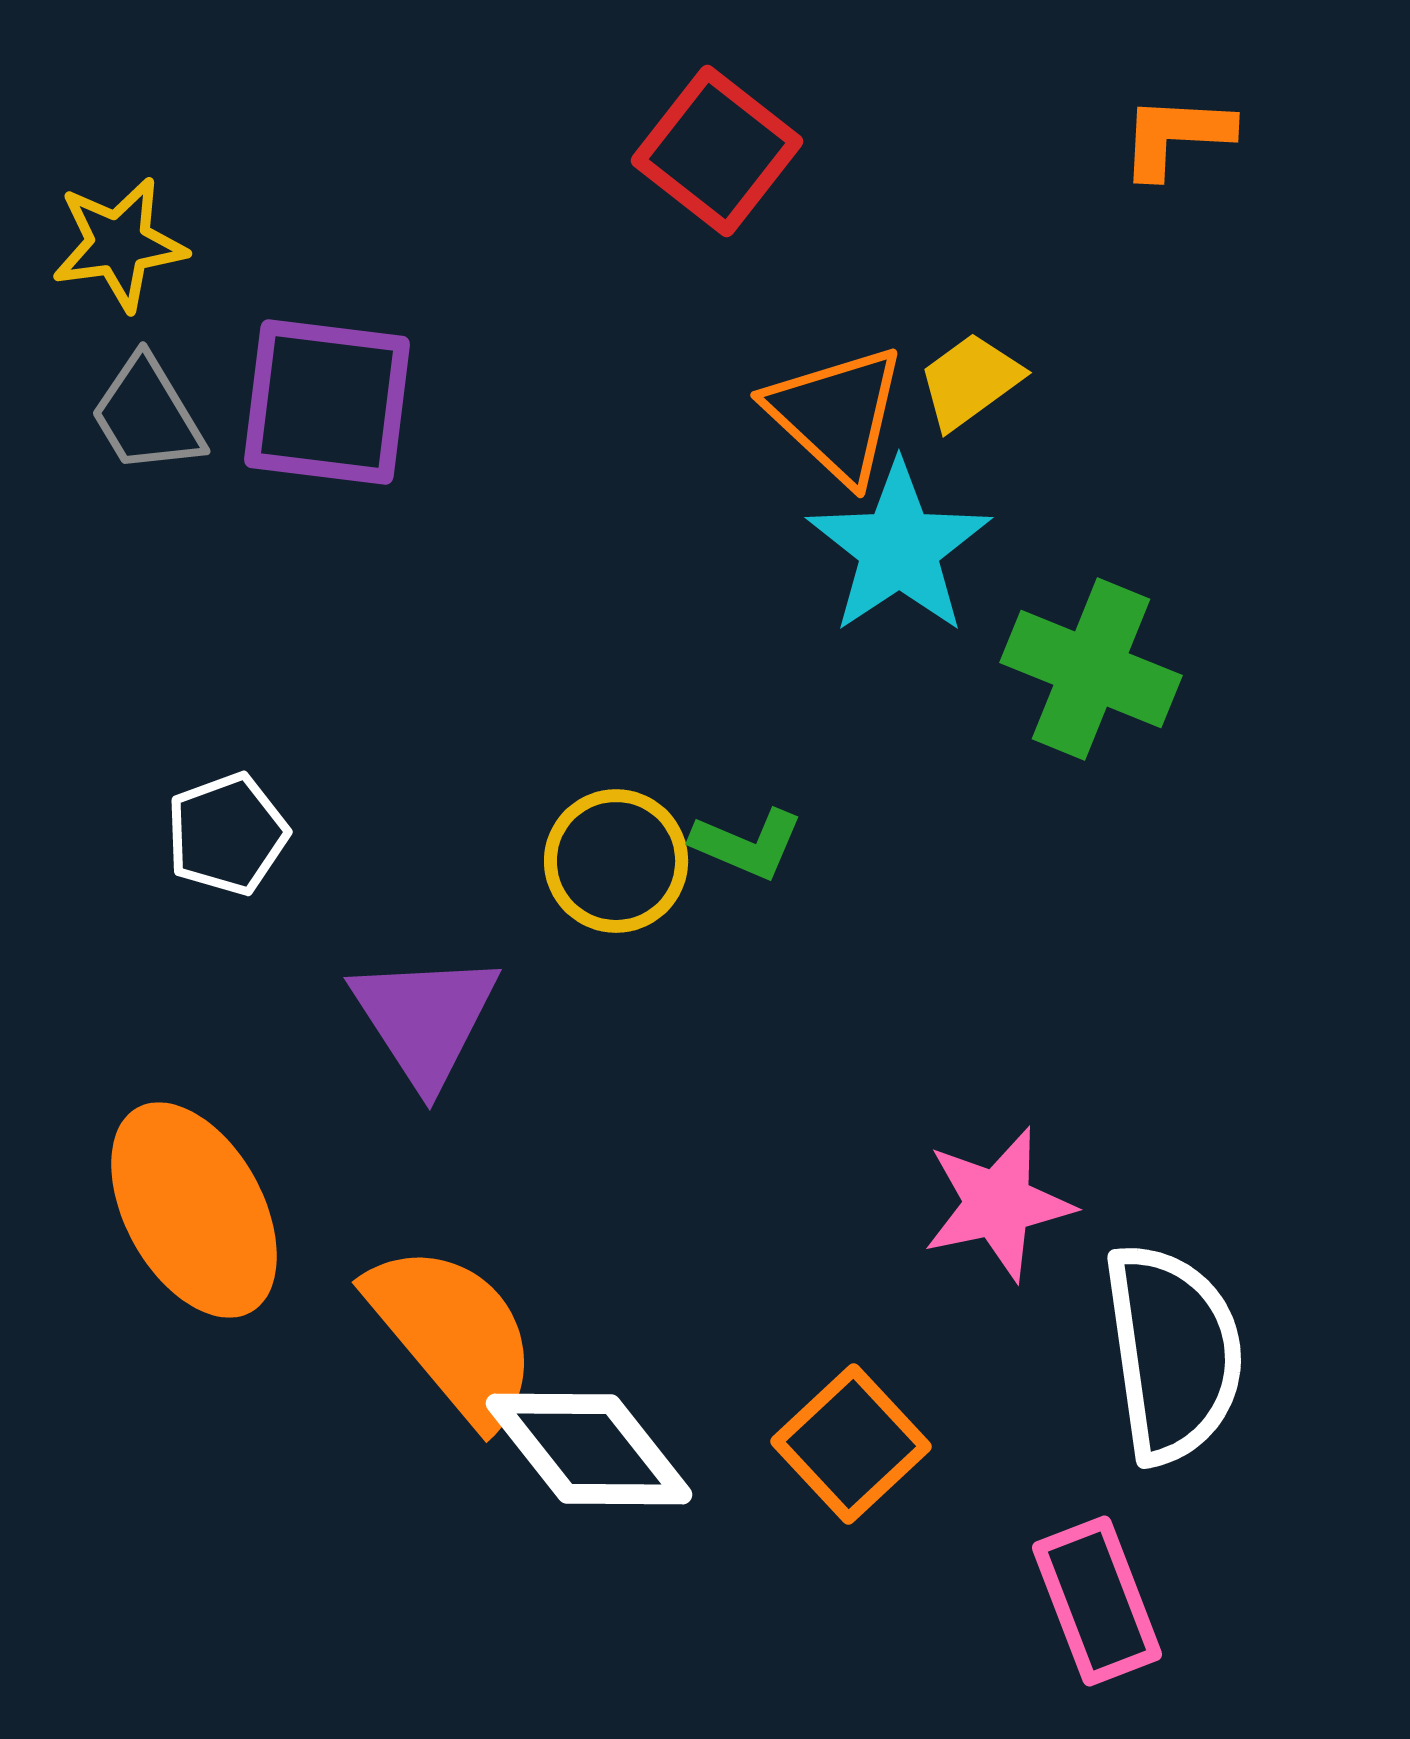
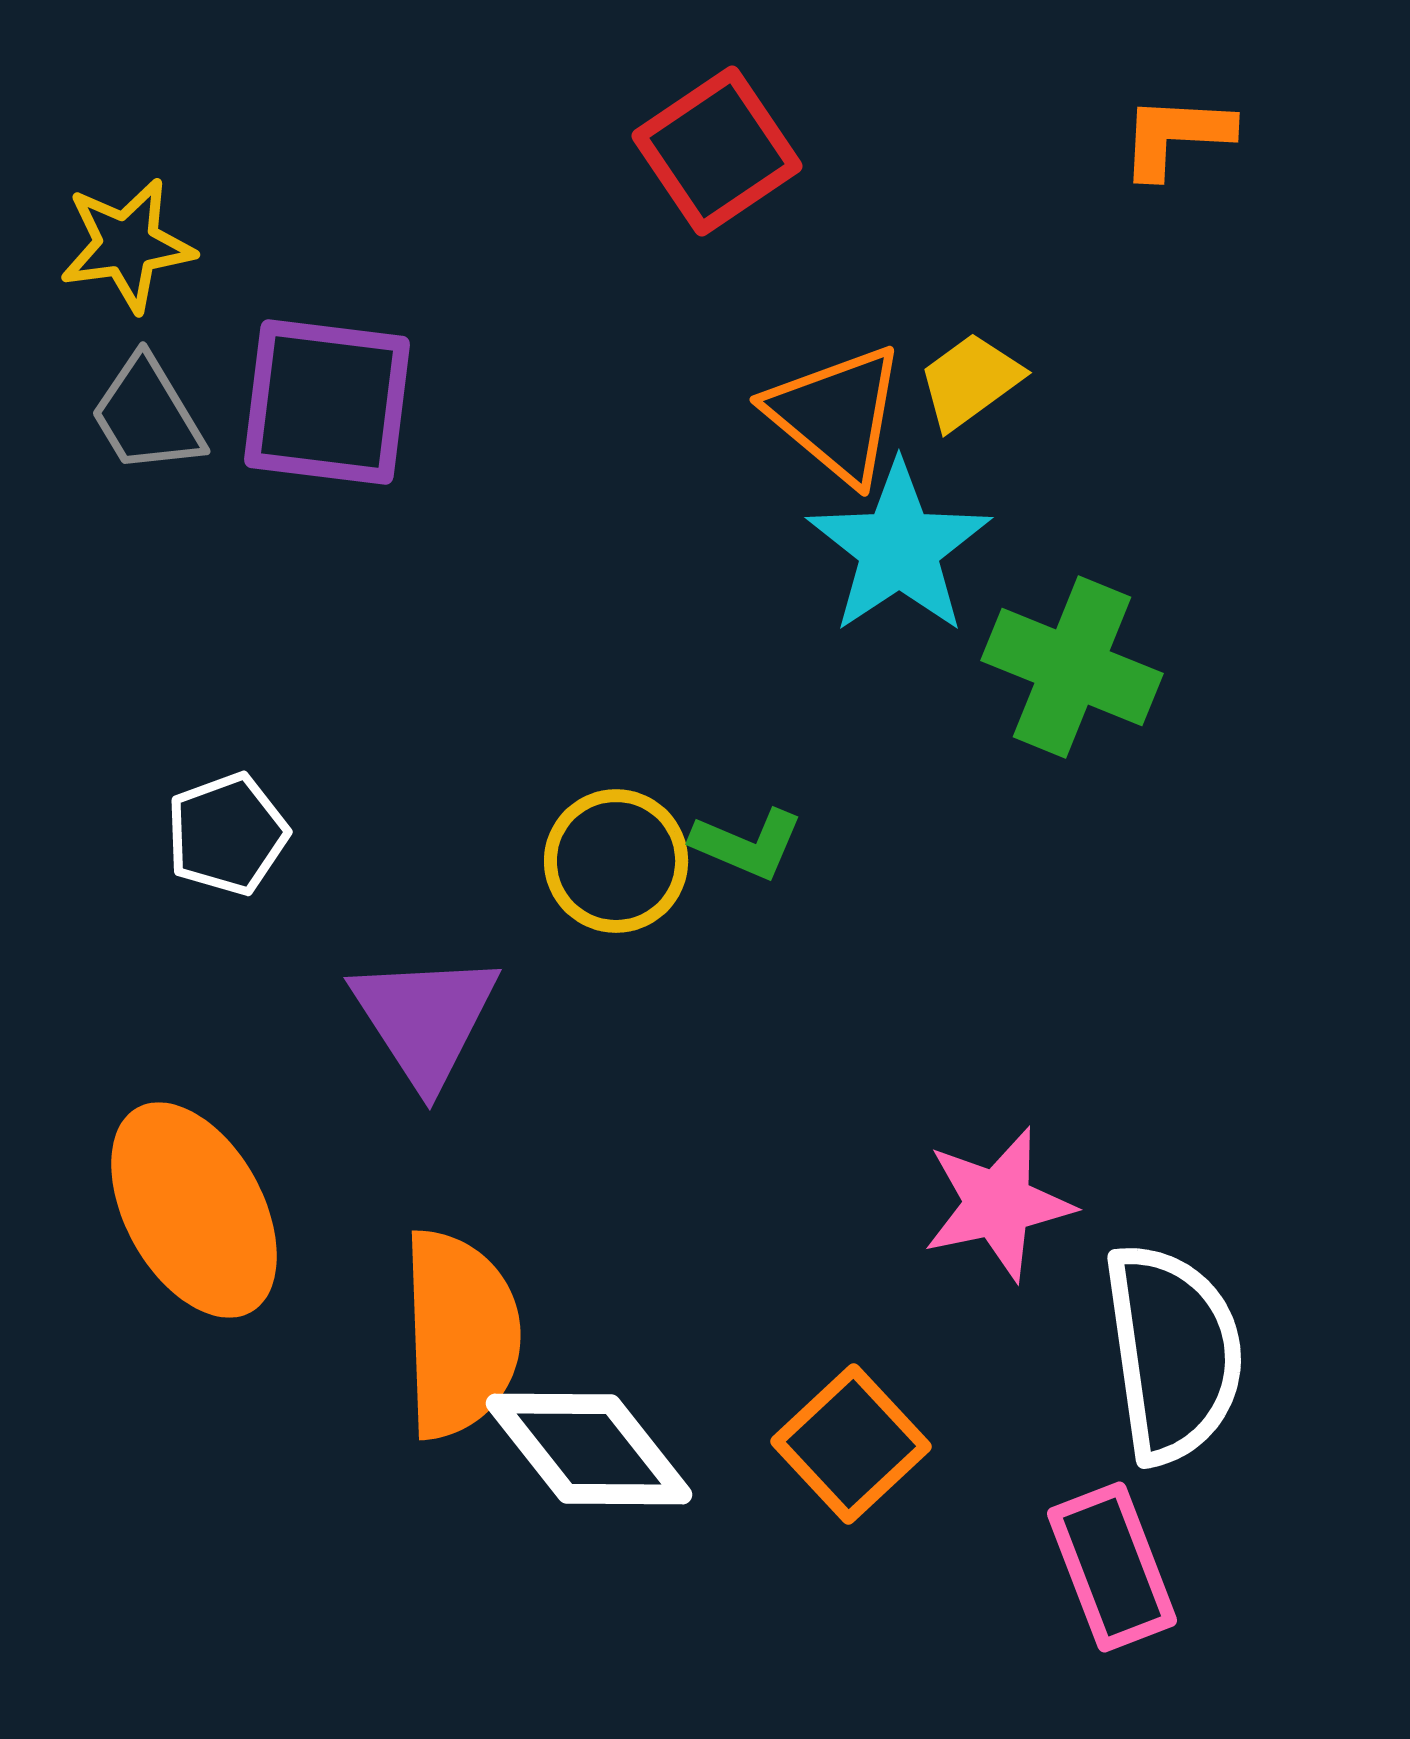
red square: rotated 18 degrees clockwise
yellow star: moved 8 px right, 1 px down
orange triangle: rotated 3 degrees counterclockwise
green cross: moved 19 px left, 2 px up
orange semicircle: moved 7 px right; rotated 38 degrees clockwise
pink rectangle: moved 15 px right, 34 px up
